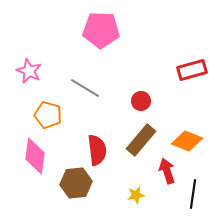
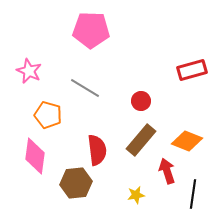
pink pentagon: moved 10 px left
